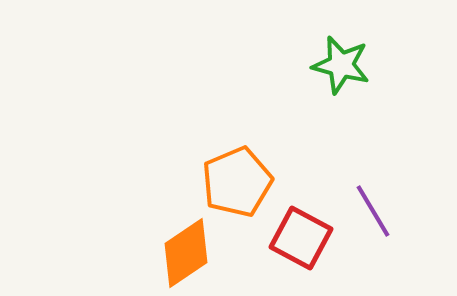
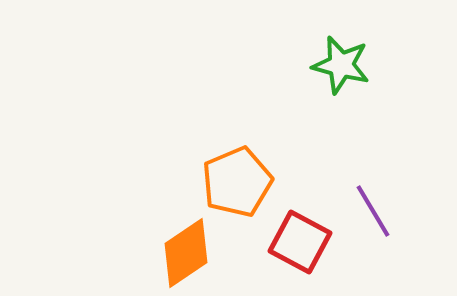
red square: moved 1 px left, 4 px down
